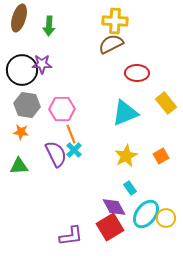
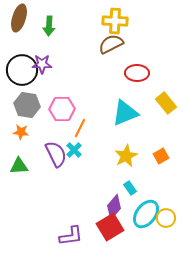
orange line: moved 9 px right, 6 px up; rotated 48 degrees clockwise
purple diamond: rotated 70 degrees clockwise
